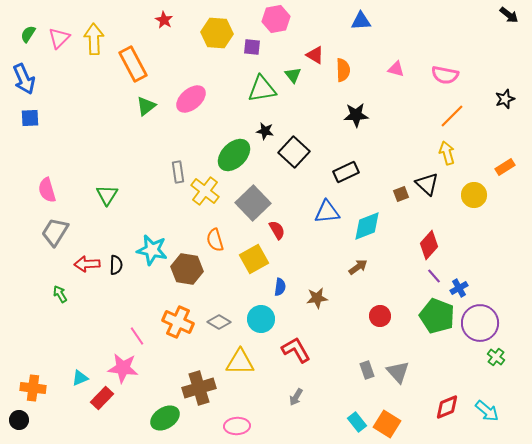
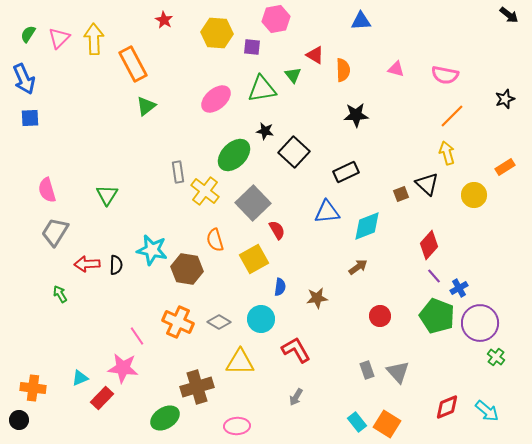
pink ellipse at (191, 99): moved 25 px right
brown cross at (199, 388): moved 2 px left, 1 px up
